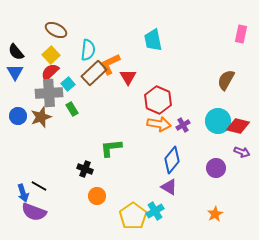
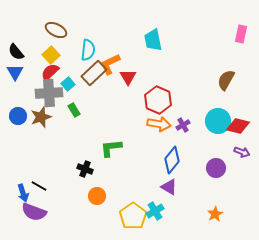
green rectangle: moved 2 px right, 1 px down
